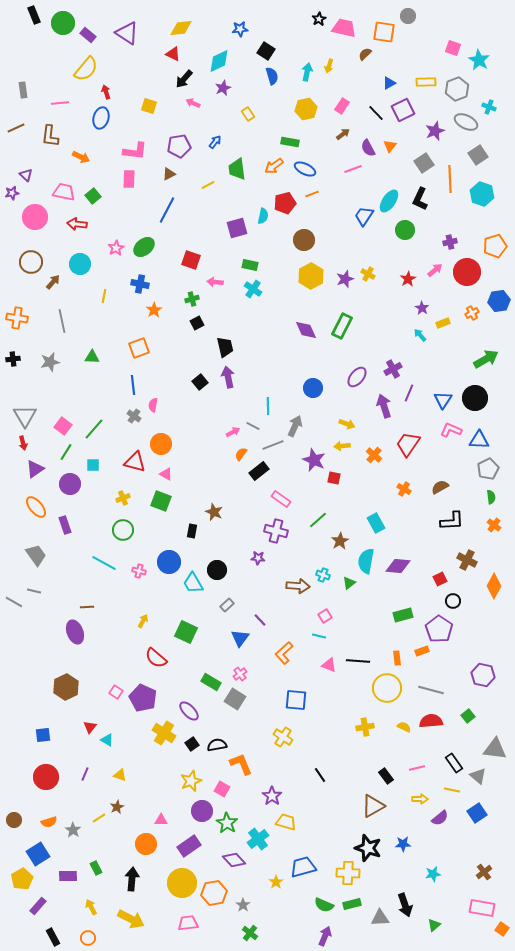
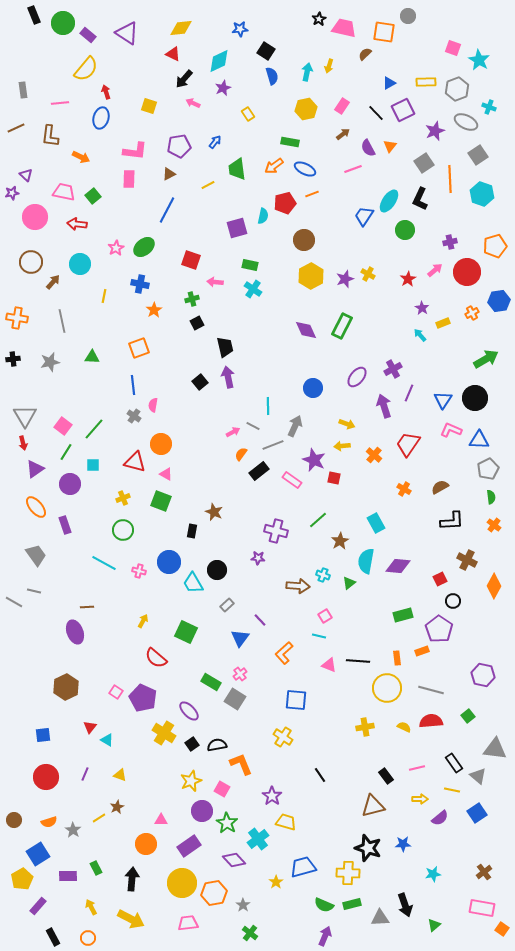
pink rectangle at (281, 499): moved 11 px right, 19 px up
brown triangle at (373, 806): rotated 15 degrees clockwise
